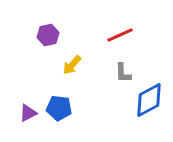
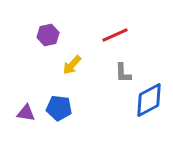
red line: moved 5 px left
purple triangle: moved 2 px left; rotated 36 degrees clockwise
